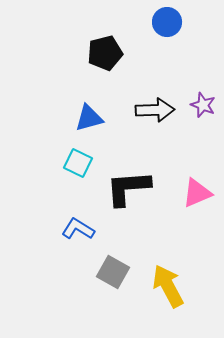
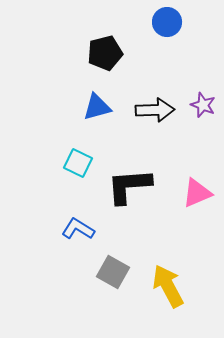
blue triangle: moved 8 px right, 11 px up
black L-shape: moved 1 px right, 2 px up
